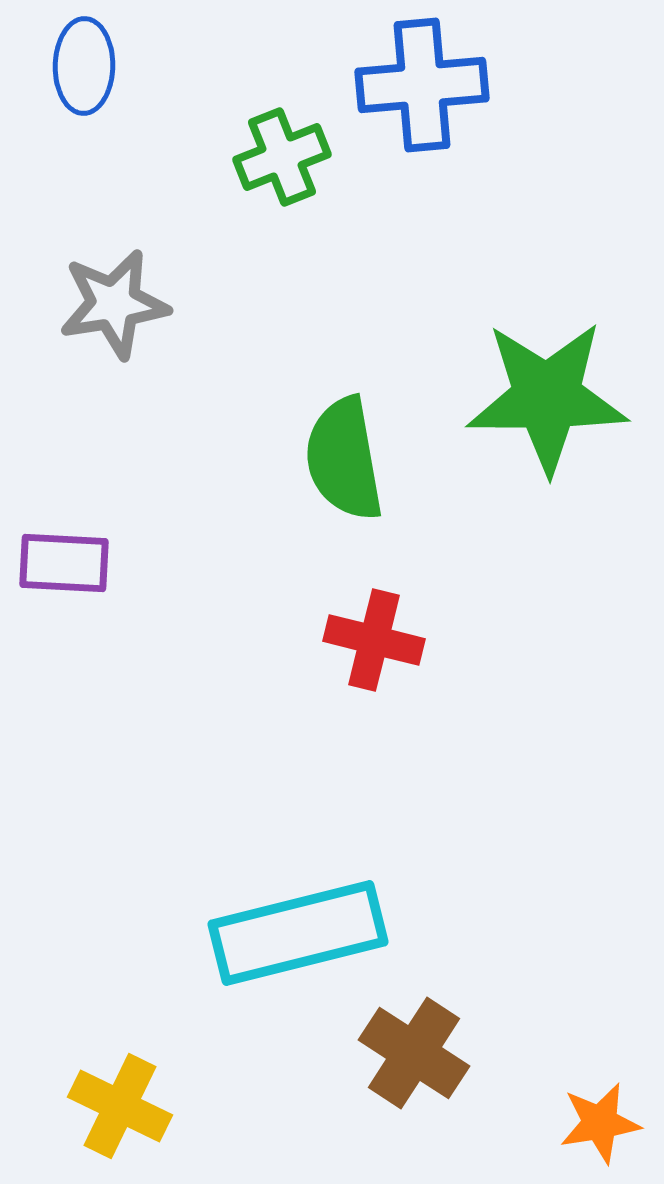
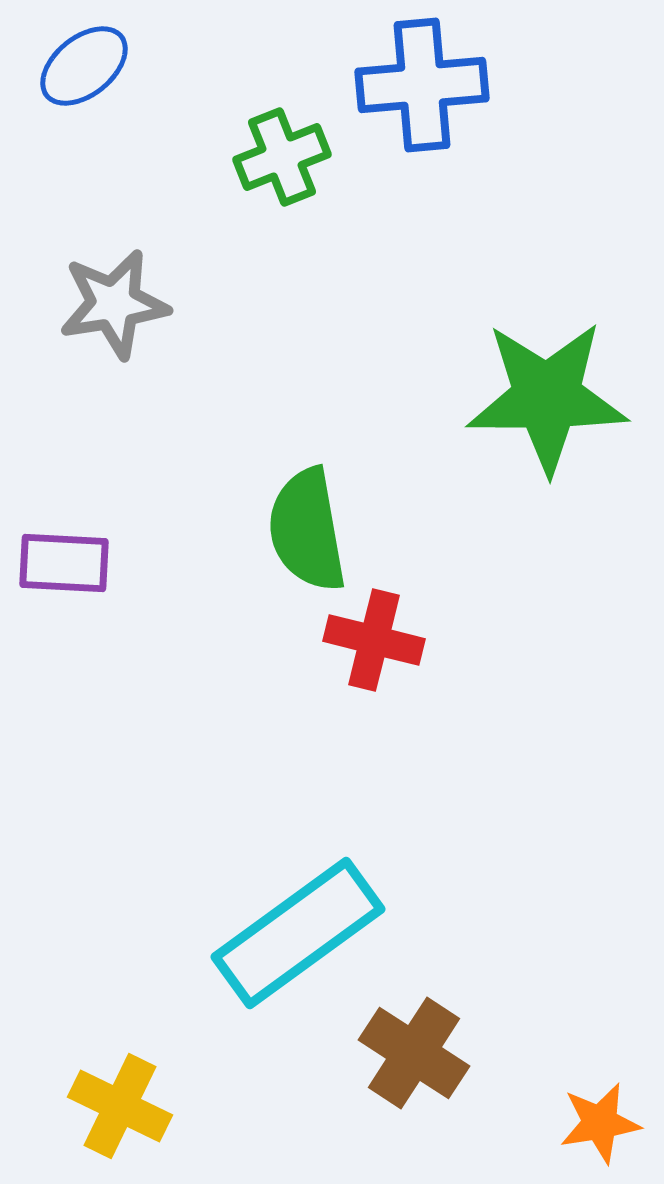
blue ellipse: rotated 50 degrees clockwise
green semicircle: moved 37 px left, 71 px down
cyan rectangle: rotated 22 degrees counterclockwise
